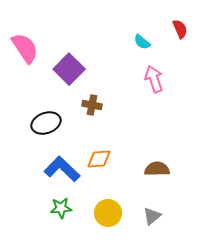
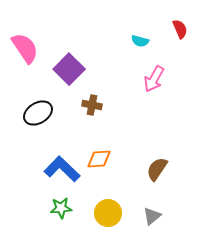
cyan semicircle: moved 2 px left, 1 px up; rotated 24 degrees counterclockwise
pink arrow: rotated 132 degrees counterclockwise
black ellipse: moved 8 px left, 10 px up; rotated 12 degrees counterclockwise
brown semicircle: rotated 55 degrees counterclockwise
